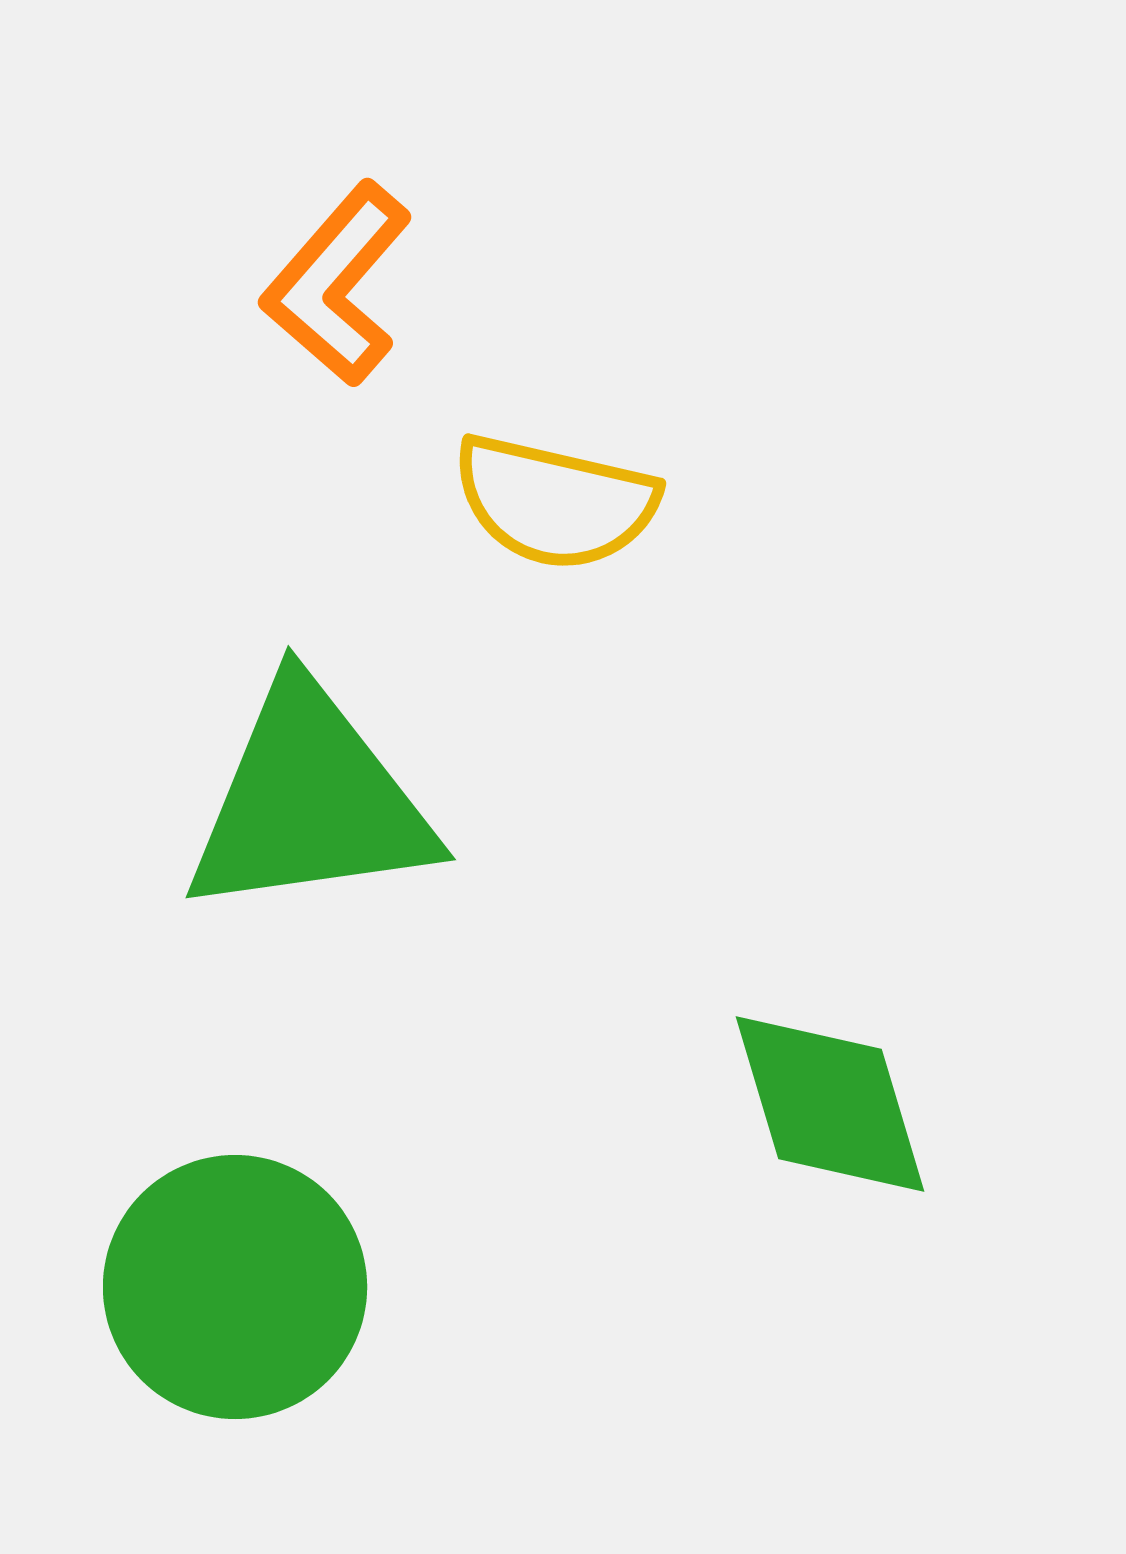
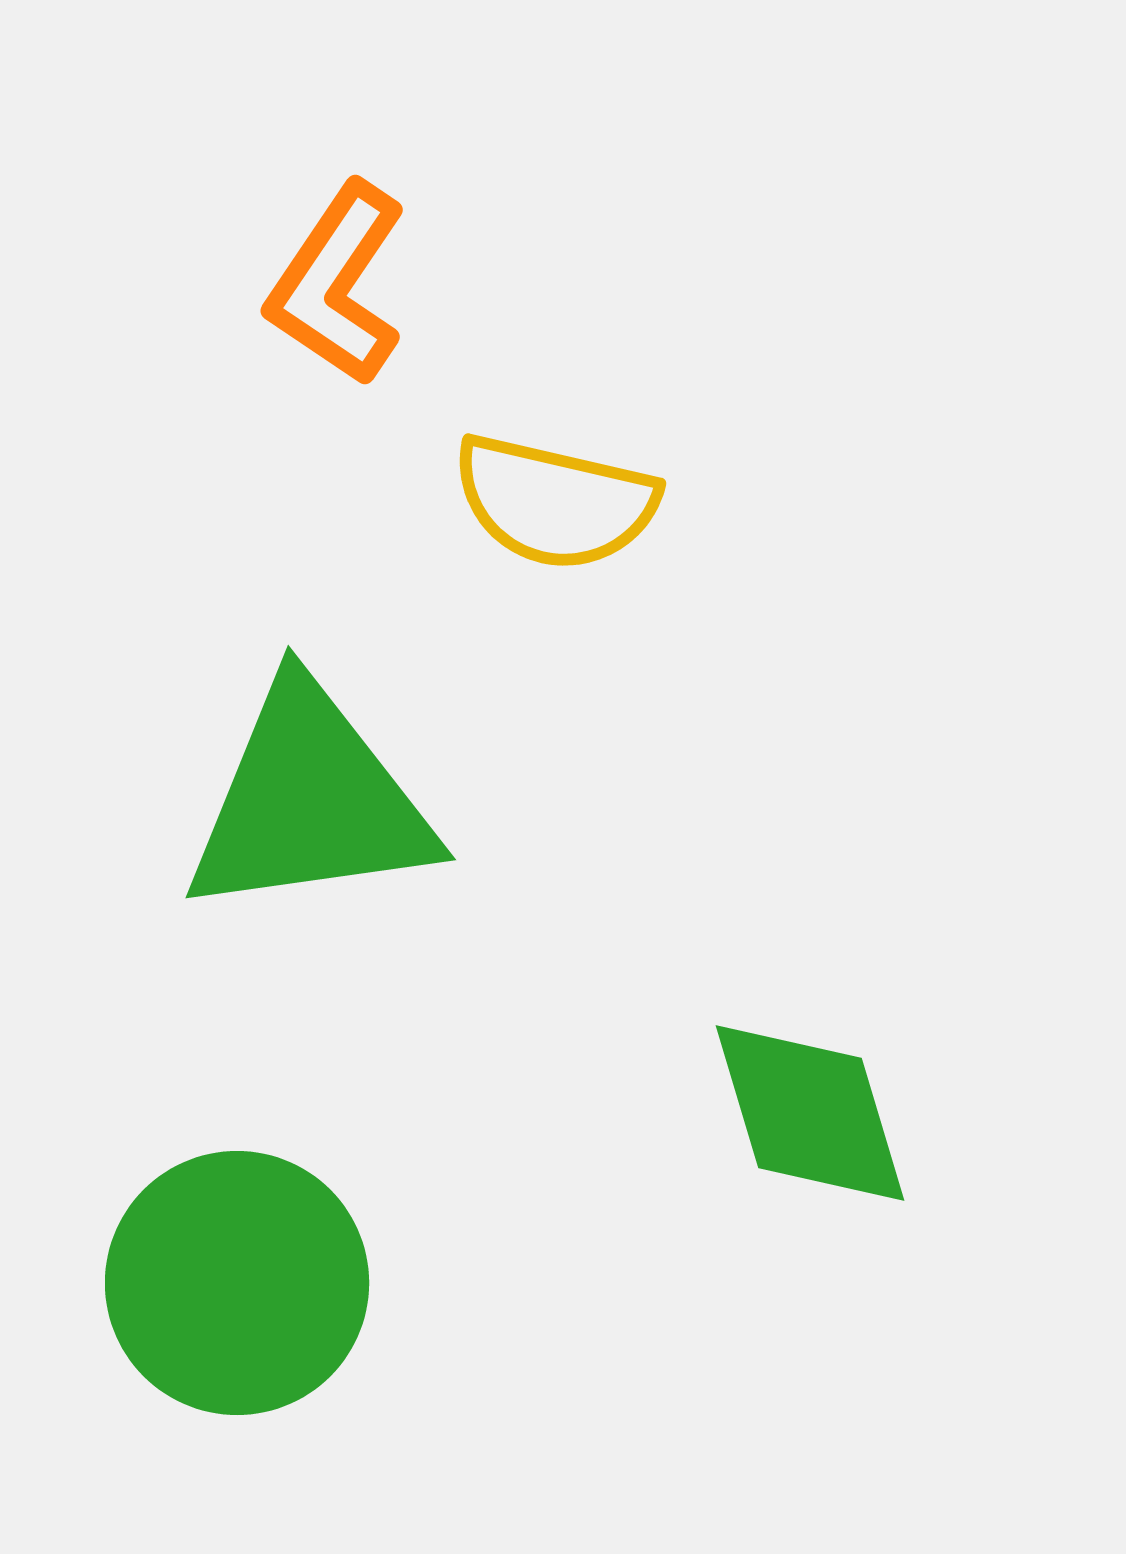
orange L-shape: rotated 7 degrees counterclockwise
green diamond: moved 20 px left, 9 px down
green circle: moved 2 px right, 4 px up
